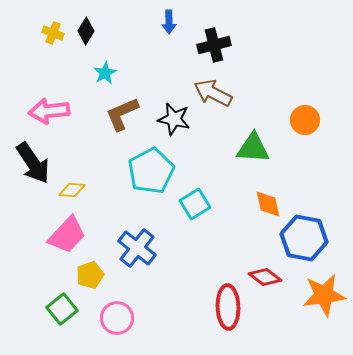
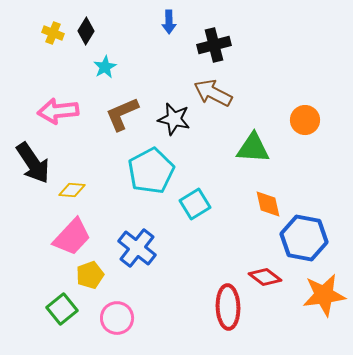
cyan star: moved 6 px up
pink arrow: moved 9 px right
pink trapezoid: moved 5 px right, 2 px down
